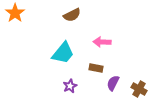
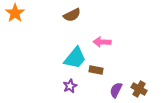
cyan trapezoid: moved 12 px right, 5 px down
brown rectangle: moved 2 px down
purple semicircle: moved 3 px right, 7 px down
